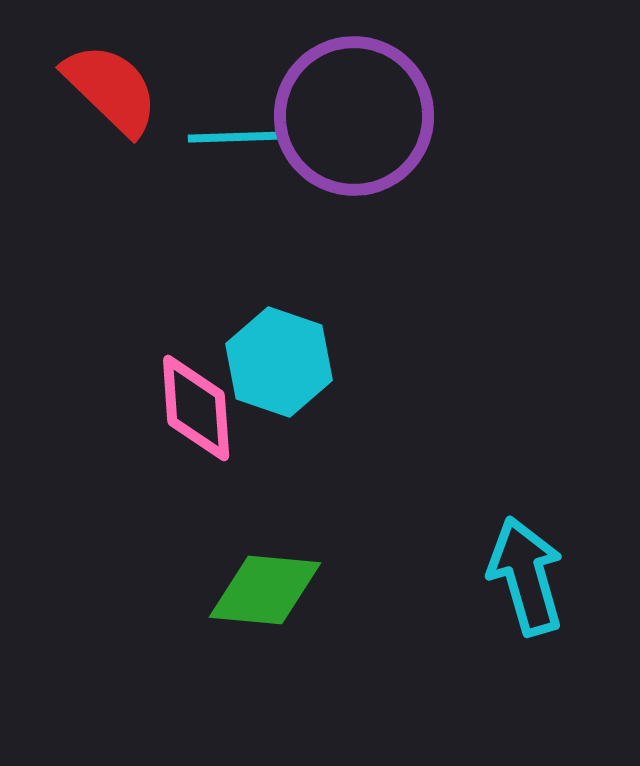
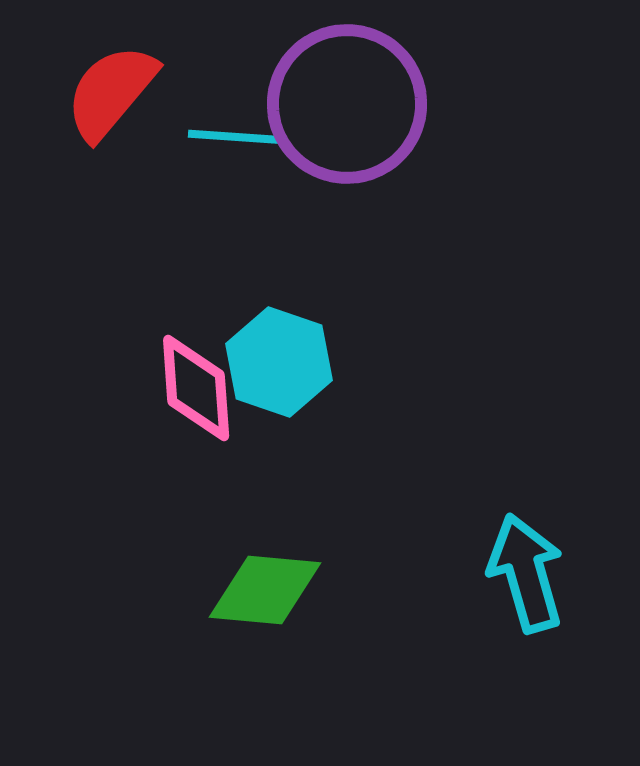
red semicircle: moved 3 px down; rotated 94 degrees counterclockwise
purple circle: moved 7 px left, 12 px up
cyan line: rotated 6 degrees clockwise
pink diamond: moved 20 px up
cyan arrow: moved 3 px up
